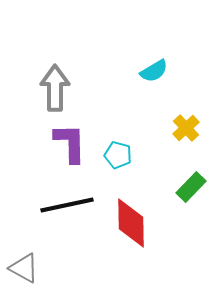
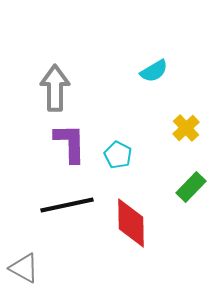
cyan pentagon: rotated 12 degrees clockwise
